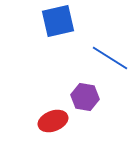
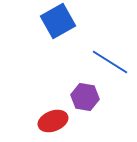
blue square: rotated 16 degrees counterclockwise
blue line: moved 4 px down
